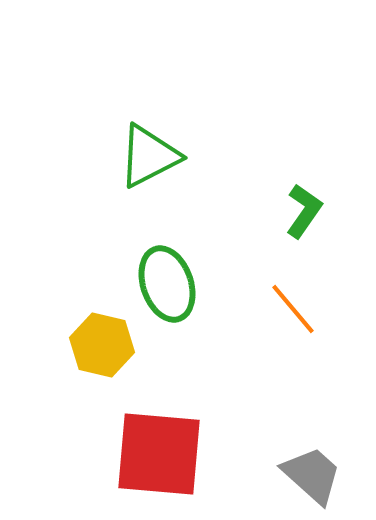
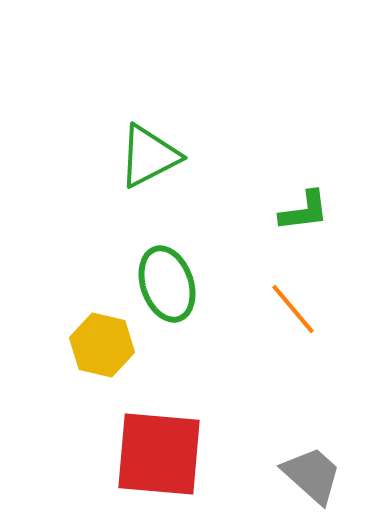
green L-shape: rotated 48 degrees clockwise
